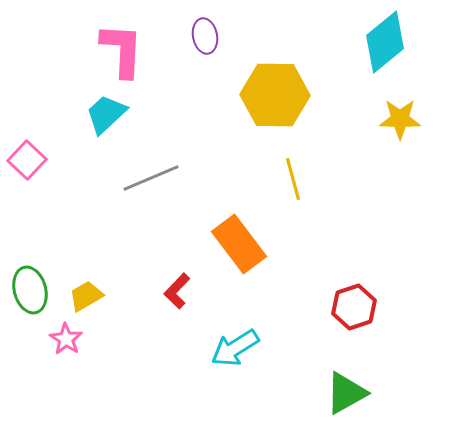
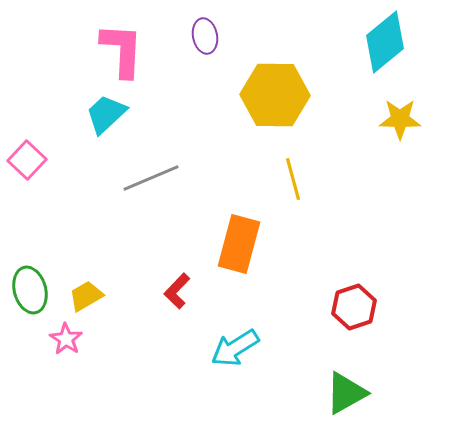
orange rectangle: rotated 52 degrees clockwise
